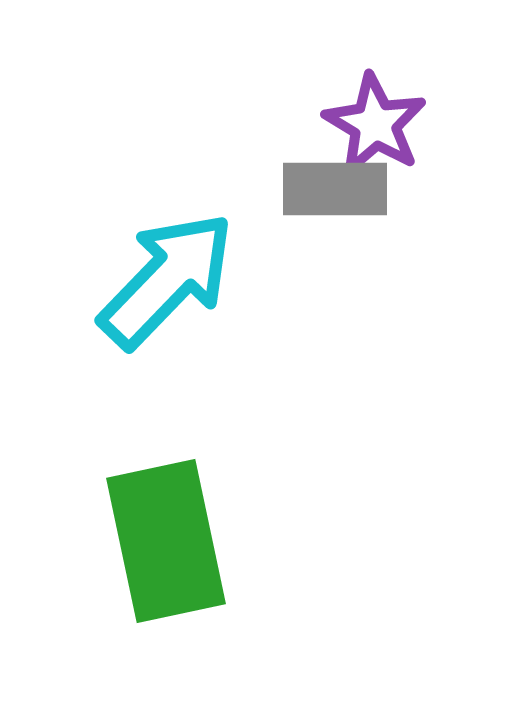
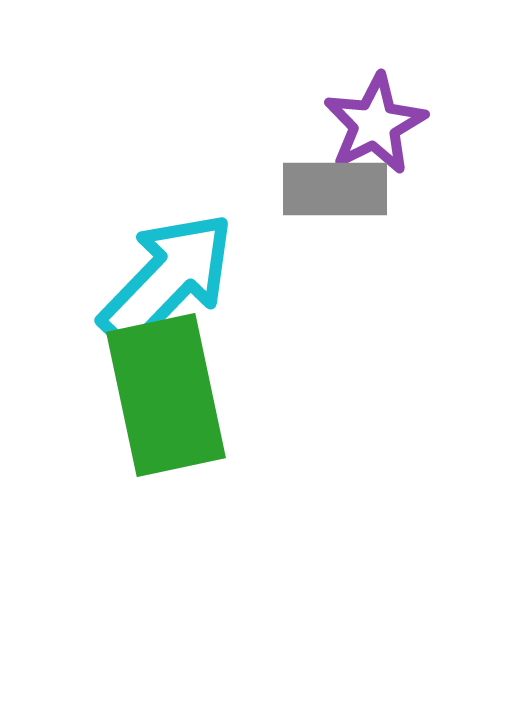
purple star: rotated 14 degrees clockwise
green rectangle: moved 146 px up
